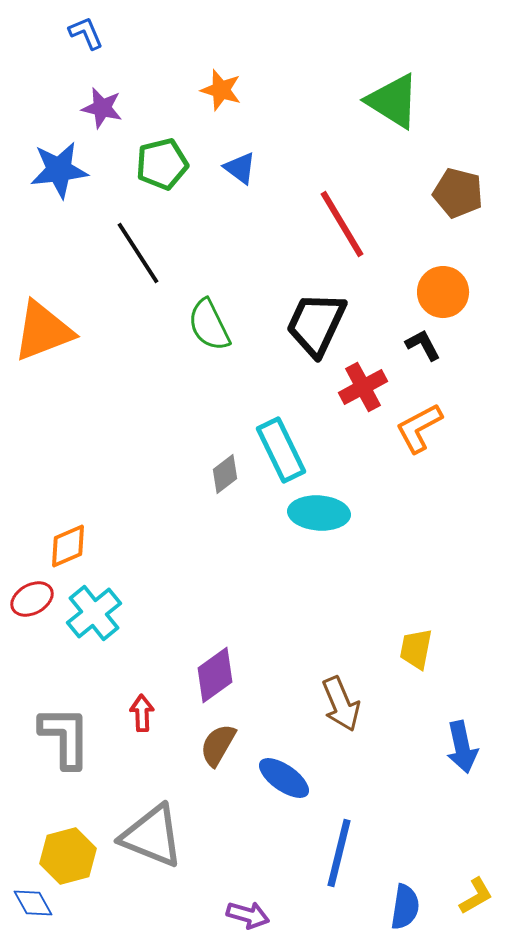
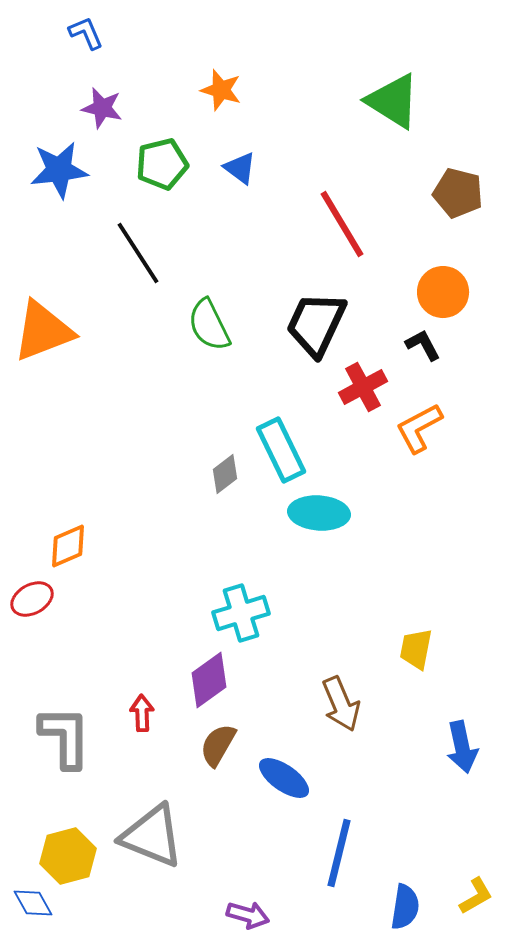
cyan cross: moved 147 px right; rotated 22 degrees clockwise
purple diamond: moved 6 px left, 5 px down
